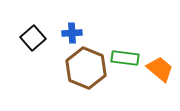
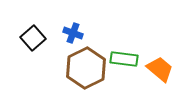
blue cross: moved 1 px right; rotated 24 degrees clockwise
green rectangle: moved 1 px left, 1 px down
brown hexagon: rotated 12 degrees clockwise
